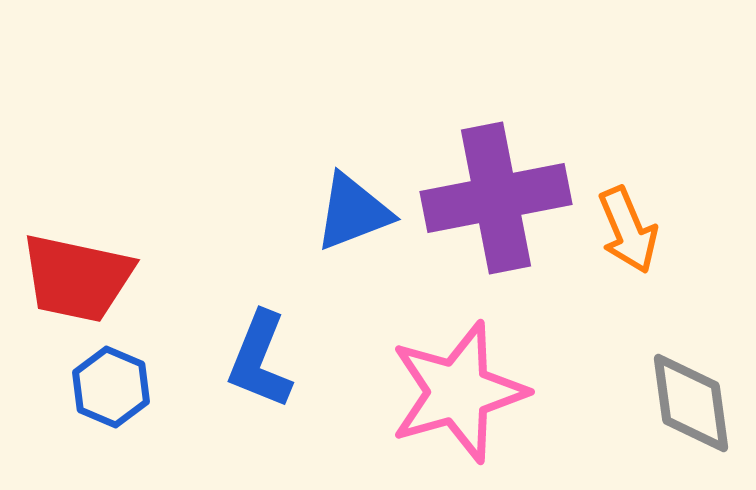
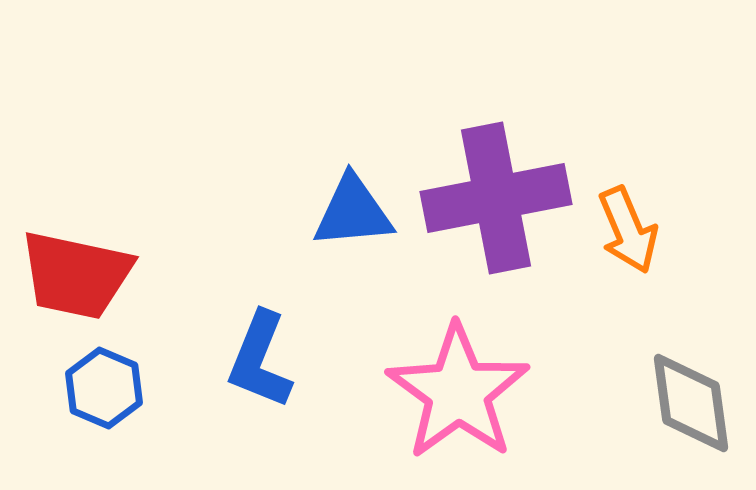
blue triangle: rotated 16 degrees clockwise
red trapezoid: moved 1 px left, 3 px up
blue hexagon: moved 7 px left, 1 px down
pink star: rotated 20 degrees counterclockwise
